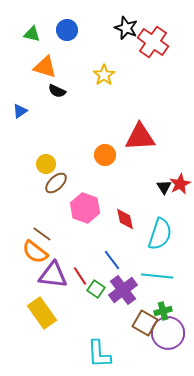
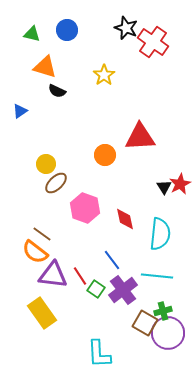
cyan semicircle: rotated 12 degrees counterclockwise
